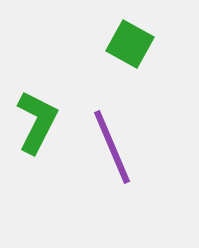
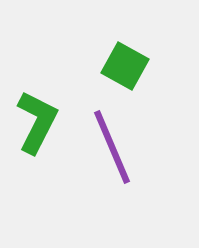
green square: moved 5 px left, 22 px down
